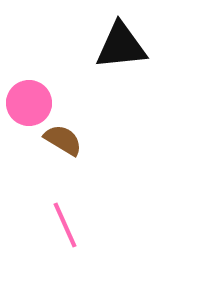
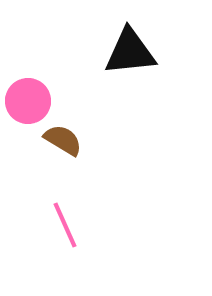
black triangle: moved 9 px right, 6 px down
pink circle: moved 1 px left, 2 px up
